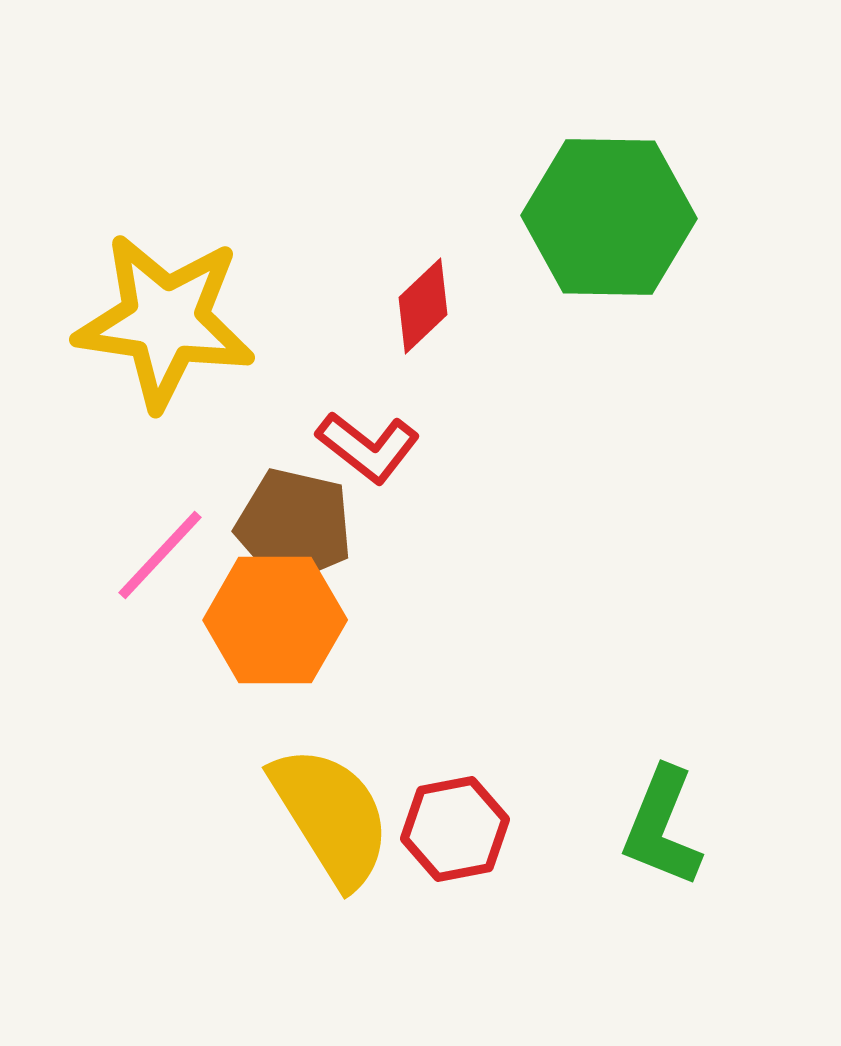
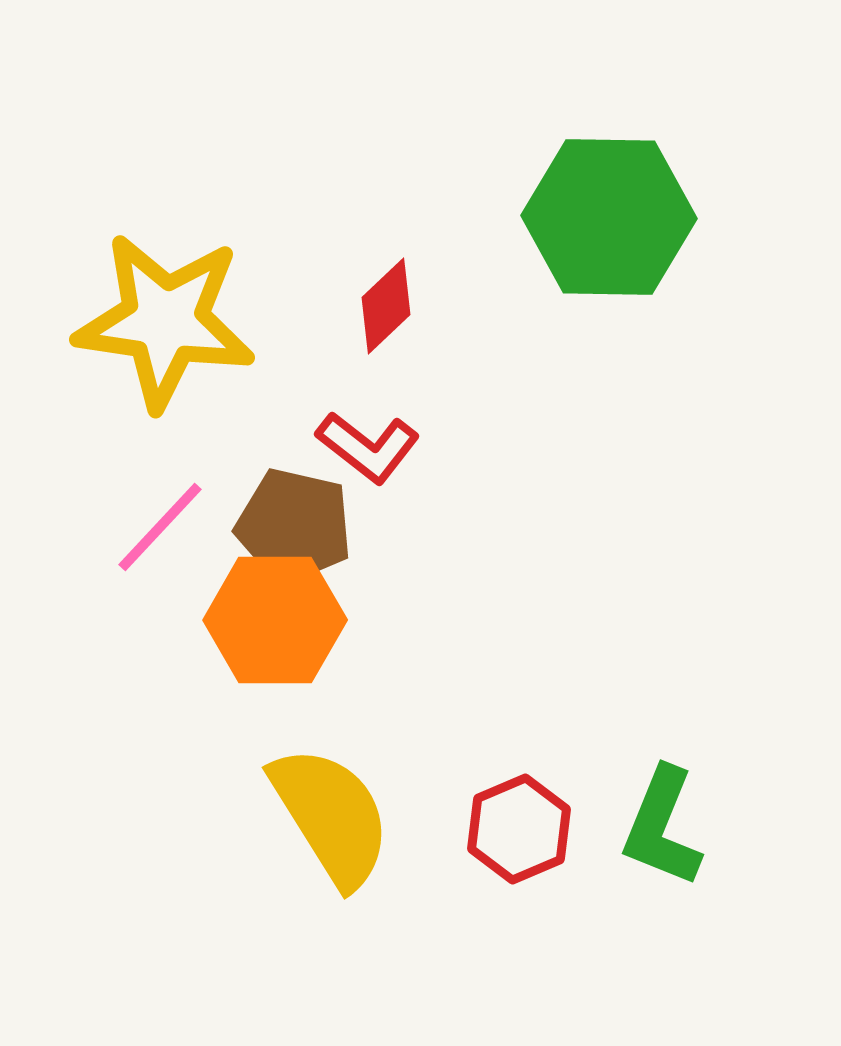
red diamond: moved 37 px left
pink line: moved 28 px up
red hexagon: moved 64 px right; rotated 12 degrees counterclockwise
